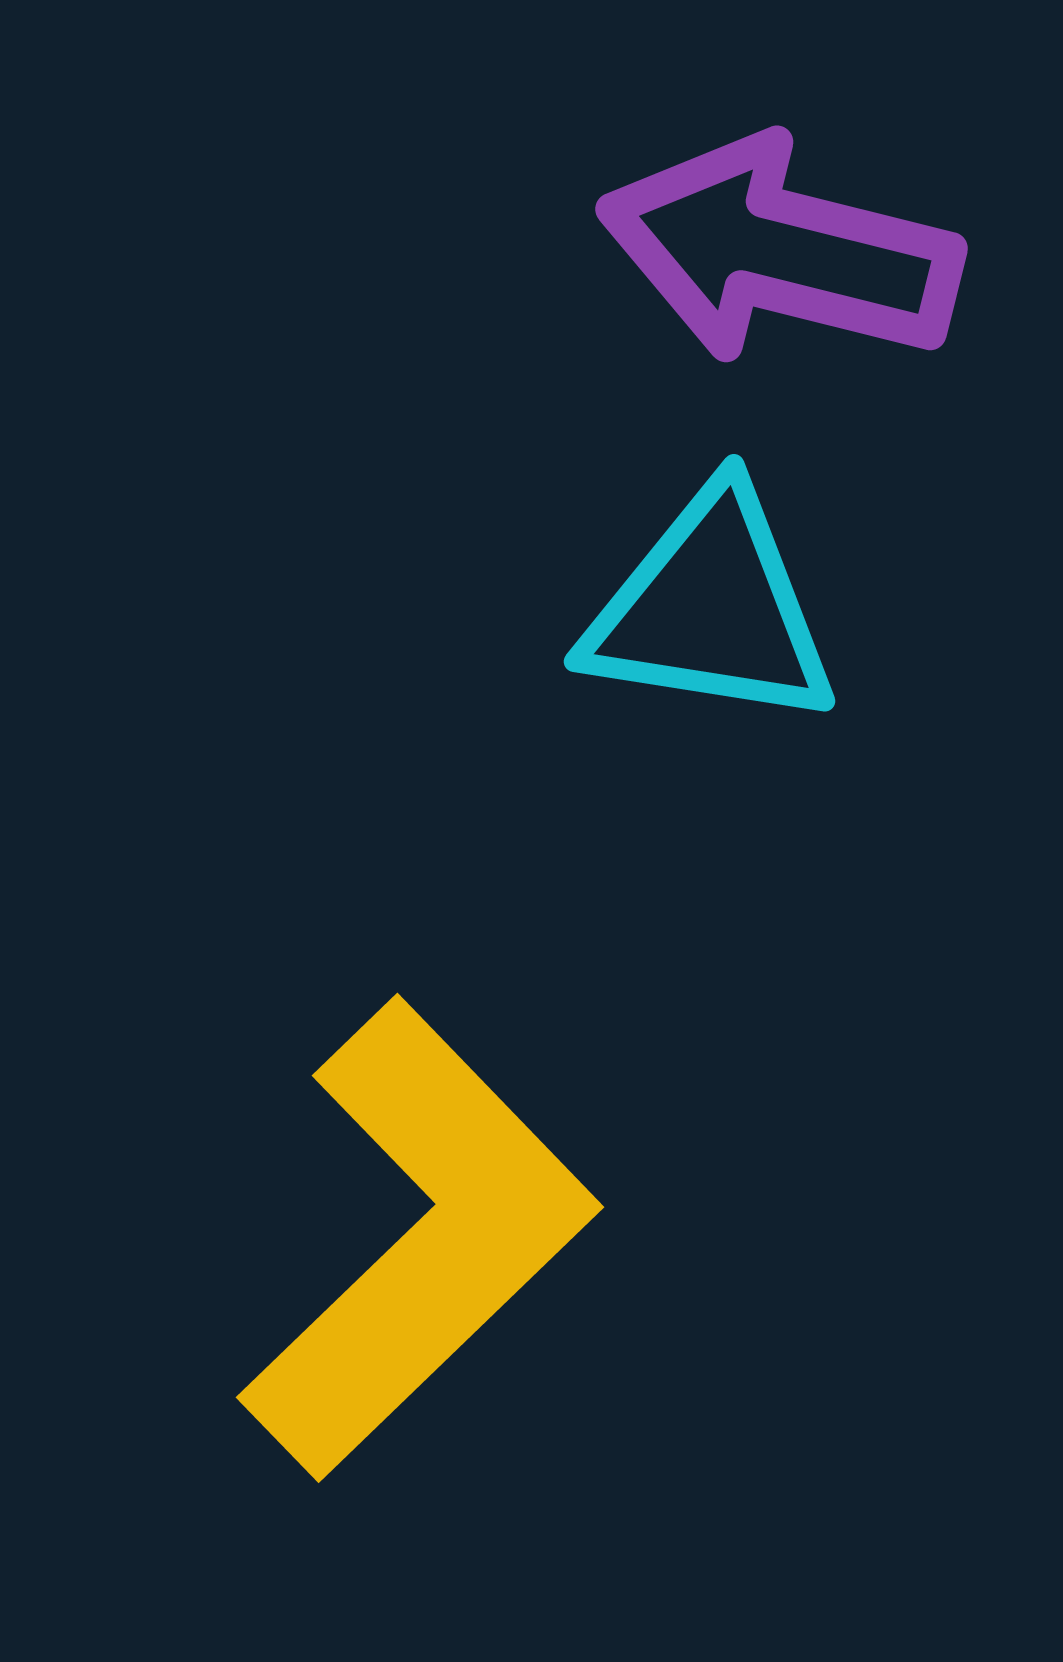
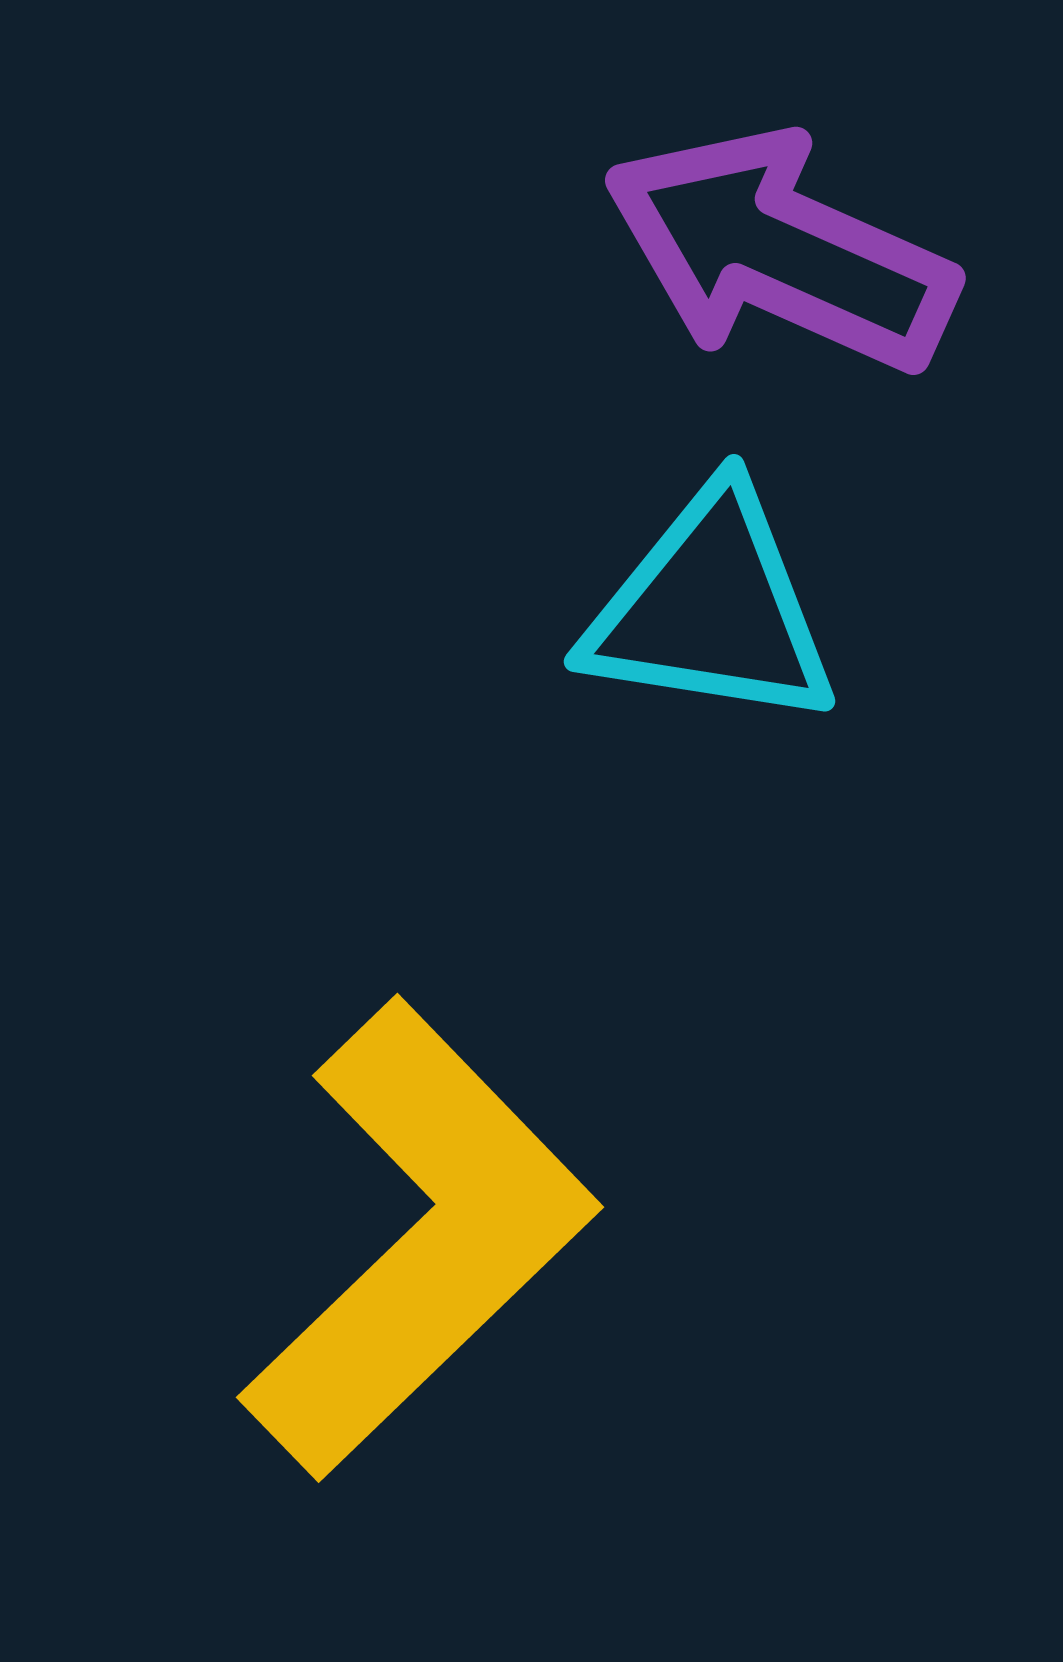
purple arrow: rotated 10 degrees clockwise
